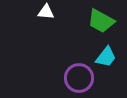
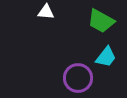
purple circle: moved 1 px left
